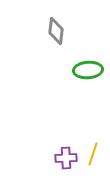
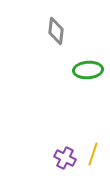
purple cross: moved 1 px left; rotated 30 degrees clockwise
